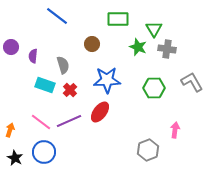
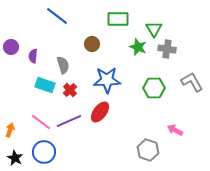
pink arrow: rotated 70 degrees counterclockwise
gray hexagon: rotated 20 degrees counterclockwise
